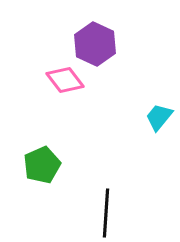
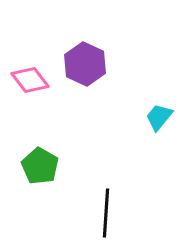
purple hexagon: moved 10 px left, 20 px down
pink diamond: moved 35 px left
green pentagon: moved 2 px left, 1 px down; rotated 18 degrees counterclockwise
